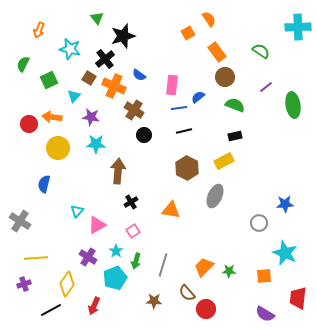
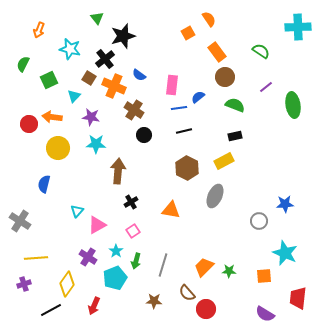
gray circle at (259, 223): moved 2 px up
